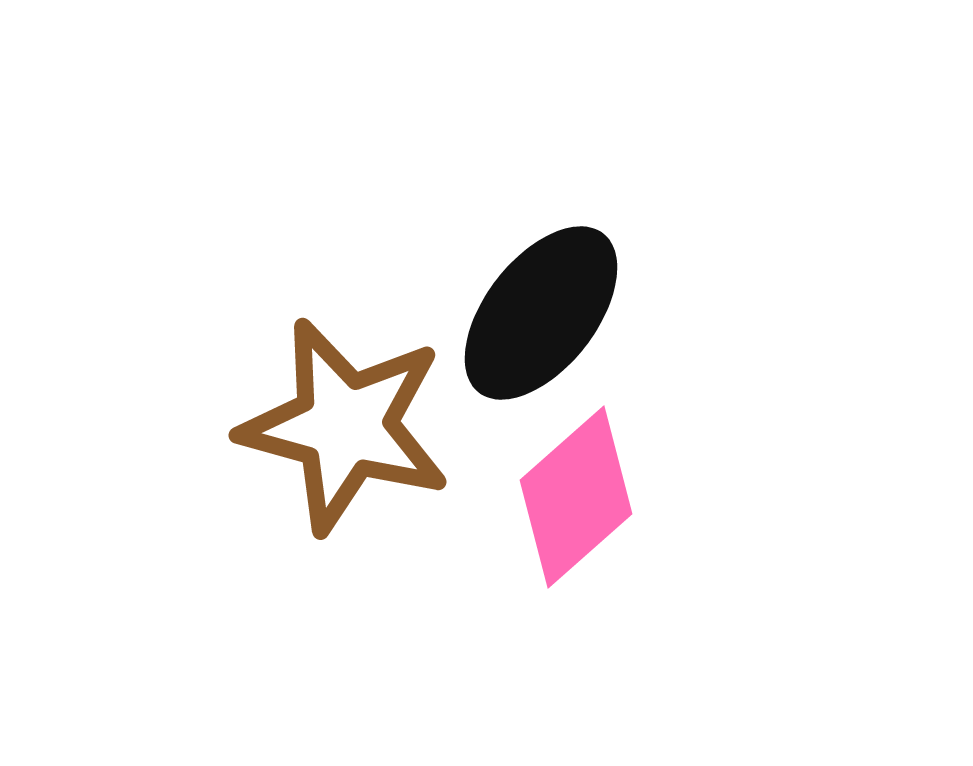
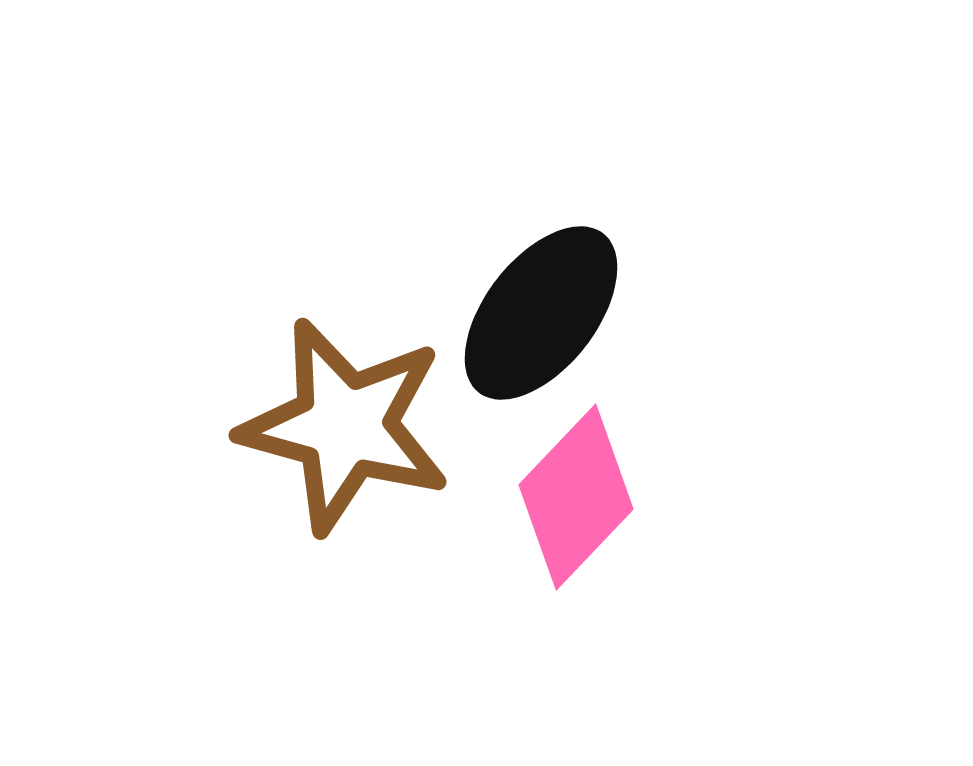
pink diamond: rotated 5 degrees counterclockwise
